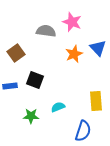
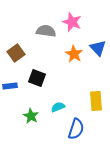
orange star: rotated 18 degrees counterclockwise
black square: moved 2 px right, 2 px up
green star: rotated 28 degrees clockwise
blue semicircle: moved 7 px left, 2 px up
